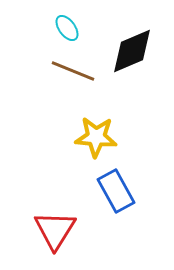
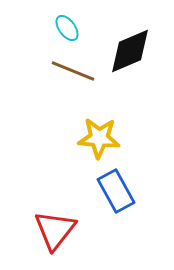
black diamond: moved 2 px left
yellow star: moved 3 px right, 1 px down
red triangle: rotated 6 degrees clockwise
